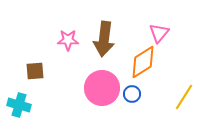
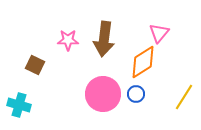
brown square: moved 6 px up; rotated 30 degrees clockwise
pink circle: moved 1 px right, 6 px down
blue circle: moved 4 px right
